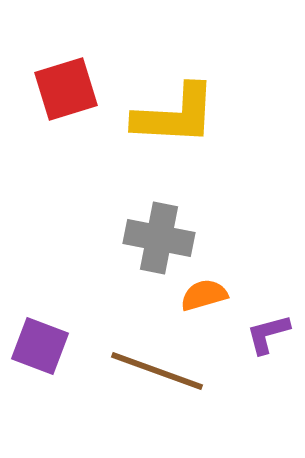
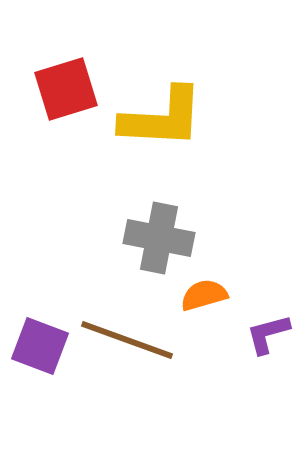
yellow L-shape: moved 13 px left, 3 px down
brown line: moved 30 px left, 31 px up
